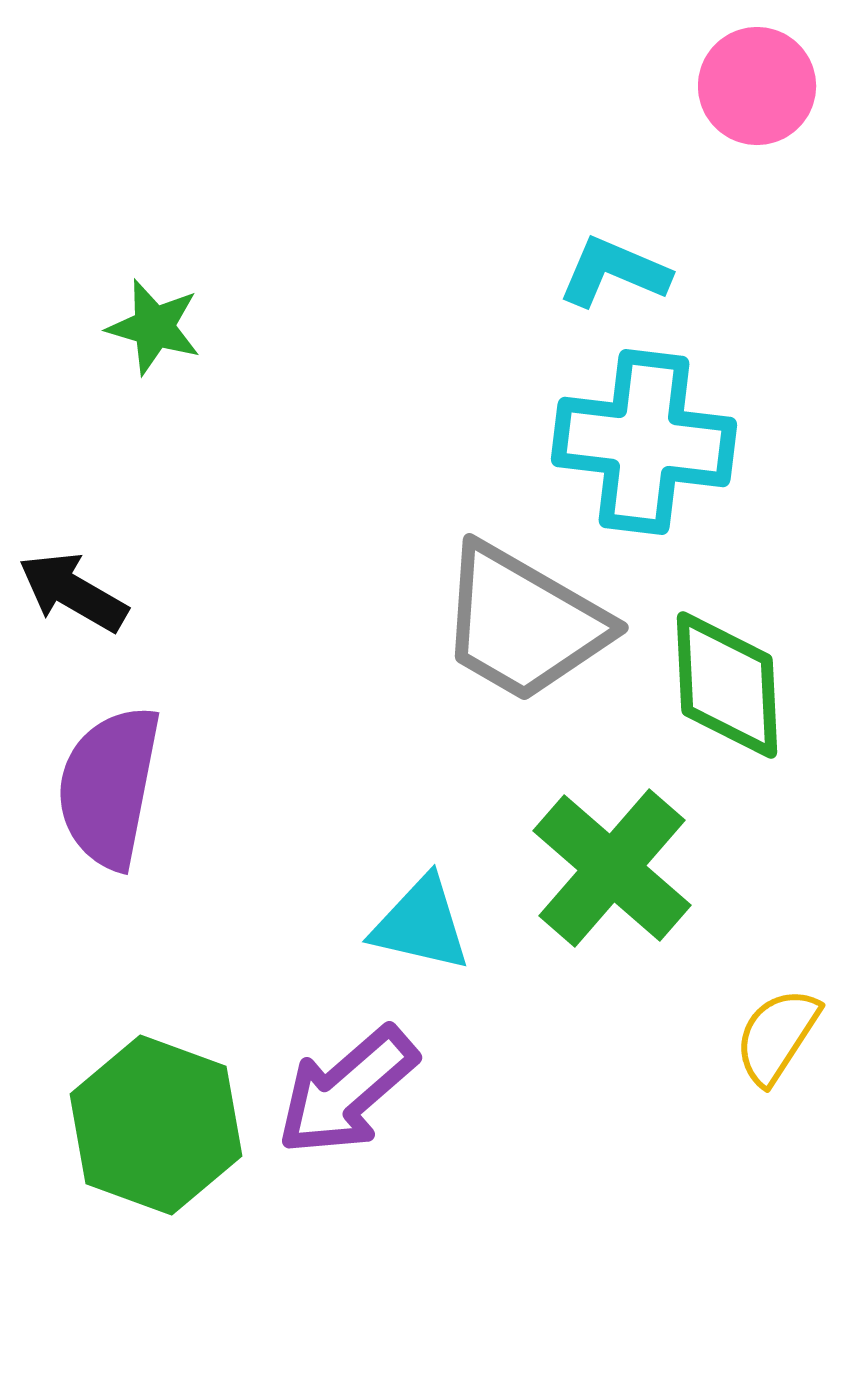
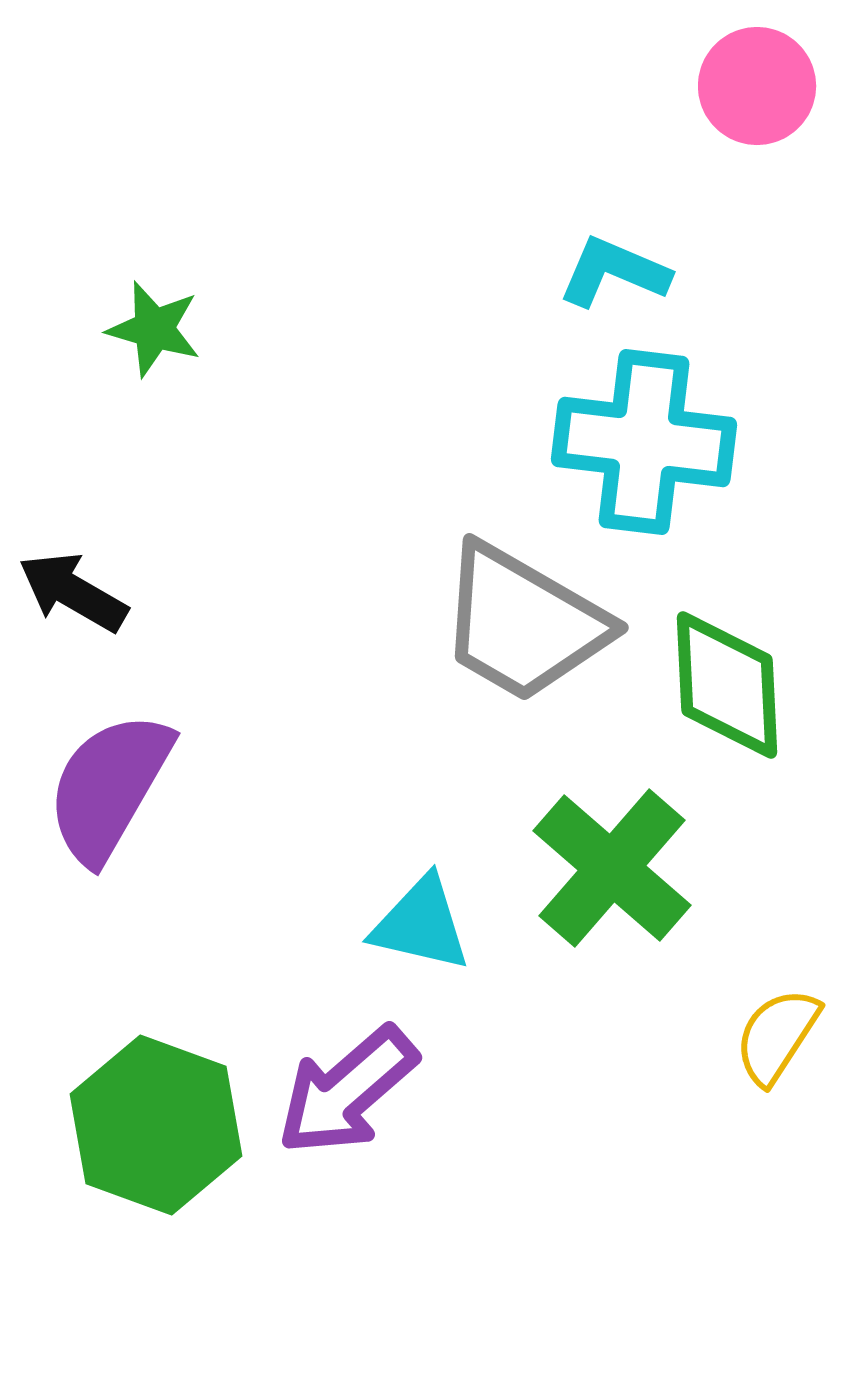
green star: moved 2 px down
purple semicircle: rotated 19 degrees clockwise
